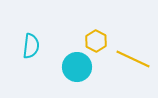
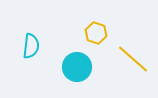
yellow hexagon: moved 8 px up; rotated 10 degrees counterclockwise
yellow line: rotated 16 degrees clockwise
